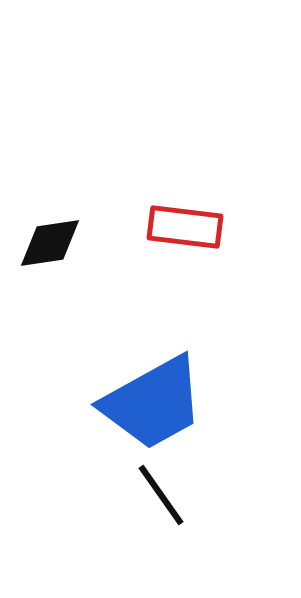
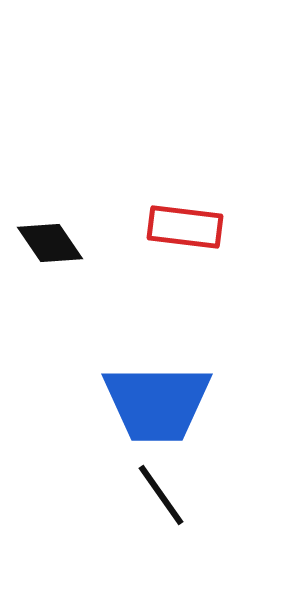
black diamond: rotated 64 degrees clockwise
blue trapezoid: moved 4 px right; rotated 29 degrees clockwise
